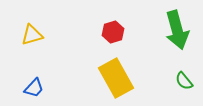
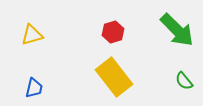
green arrow: rotated 30 degrees counterclockwise
yellow rectangle: moved 2 px left, 1 px up; rotated 9 degrees counterclockwise
blue trapezoid: rotated 30 degrees counterclockwise
